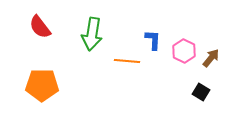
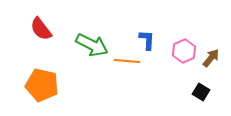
red semicircle: moved 1 px right, 2 px down
green arrow: moved 11 px down; rotated 72 degrees counterclockwise
blue L-shape: moved 6 px left
pink hexagon: rotated 10 degrees clockwise
orange pentagon: rotated 12 degrees clockwise
